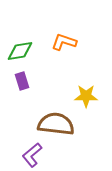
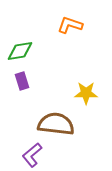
orange L-shape: moved 6 px right, 17 px up
yellow star: moved 3 px up
